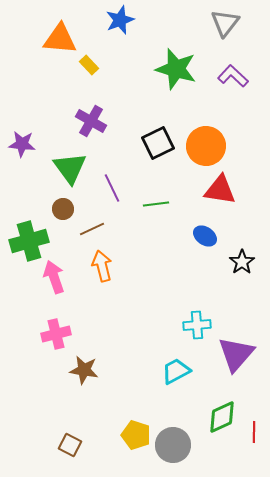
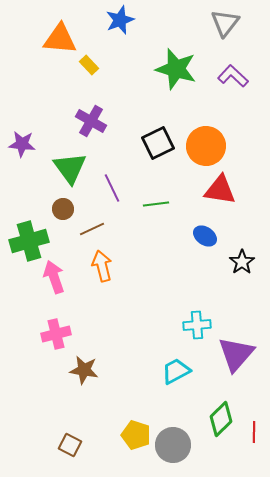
green diamond: moved 1 px left, 2 px down; rotated 20 degrees counterclockwise
